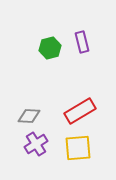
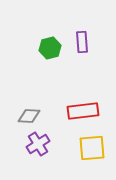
purple rectangle: rotated 10 degrees clockwise
red rectangle: moved 3 px right; rotated 24 degrees clockwise
purple cross: moved 2 px right
yellow square: moved 14 px right
